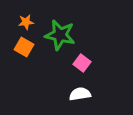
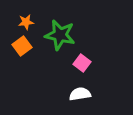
orange square: moved 2 px left, 1 px up; rotated 24 degrees clockwise
